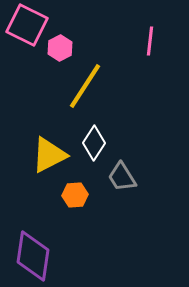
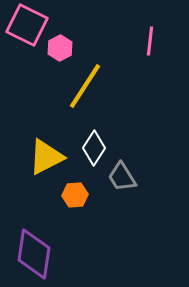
white diamond: moved 5 px down
yellow triangle: moved 3 px left, 2 px down
purple diamond: moved 1 px right, 2 px up
